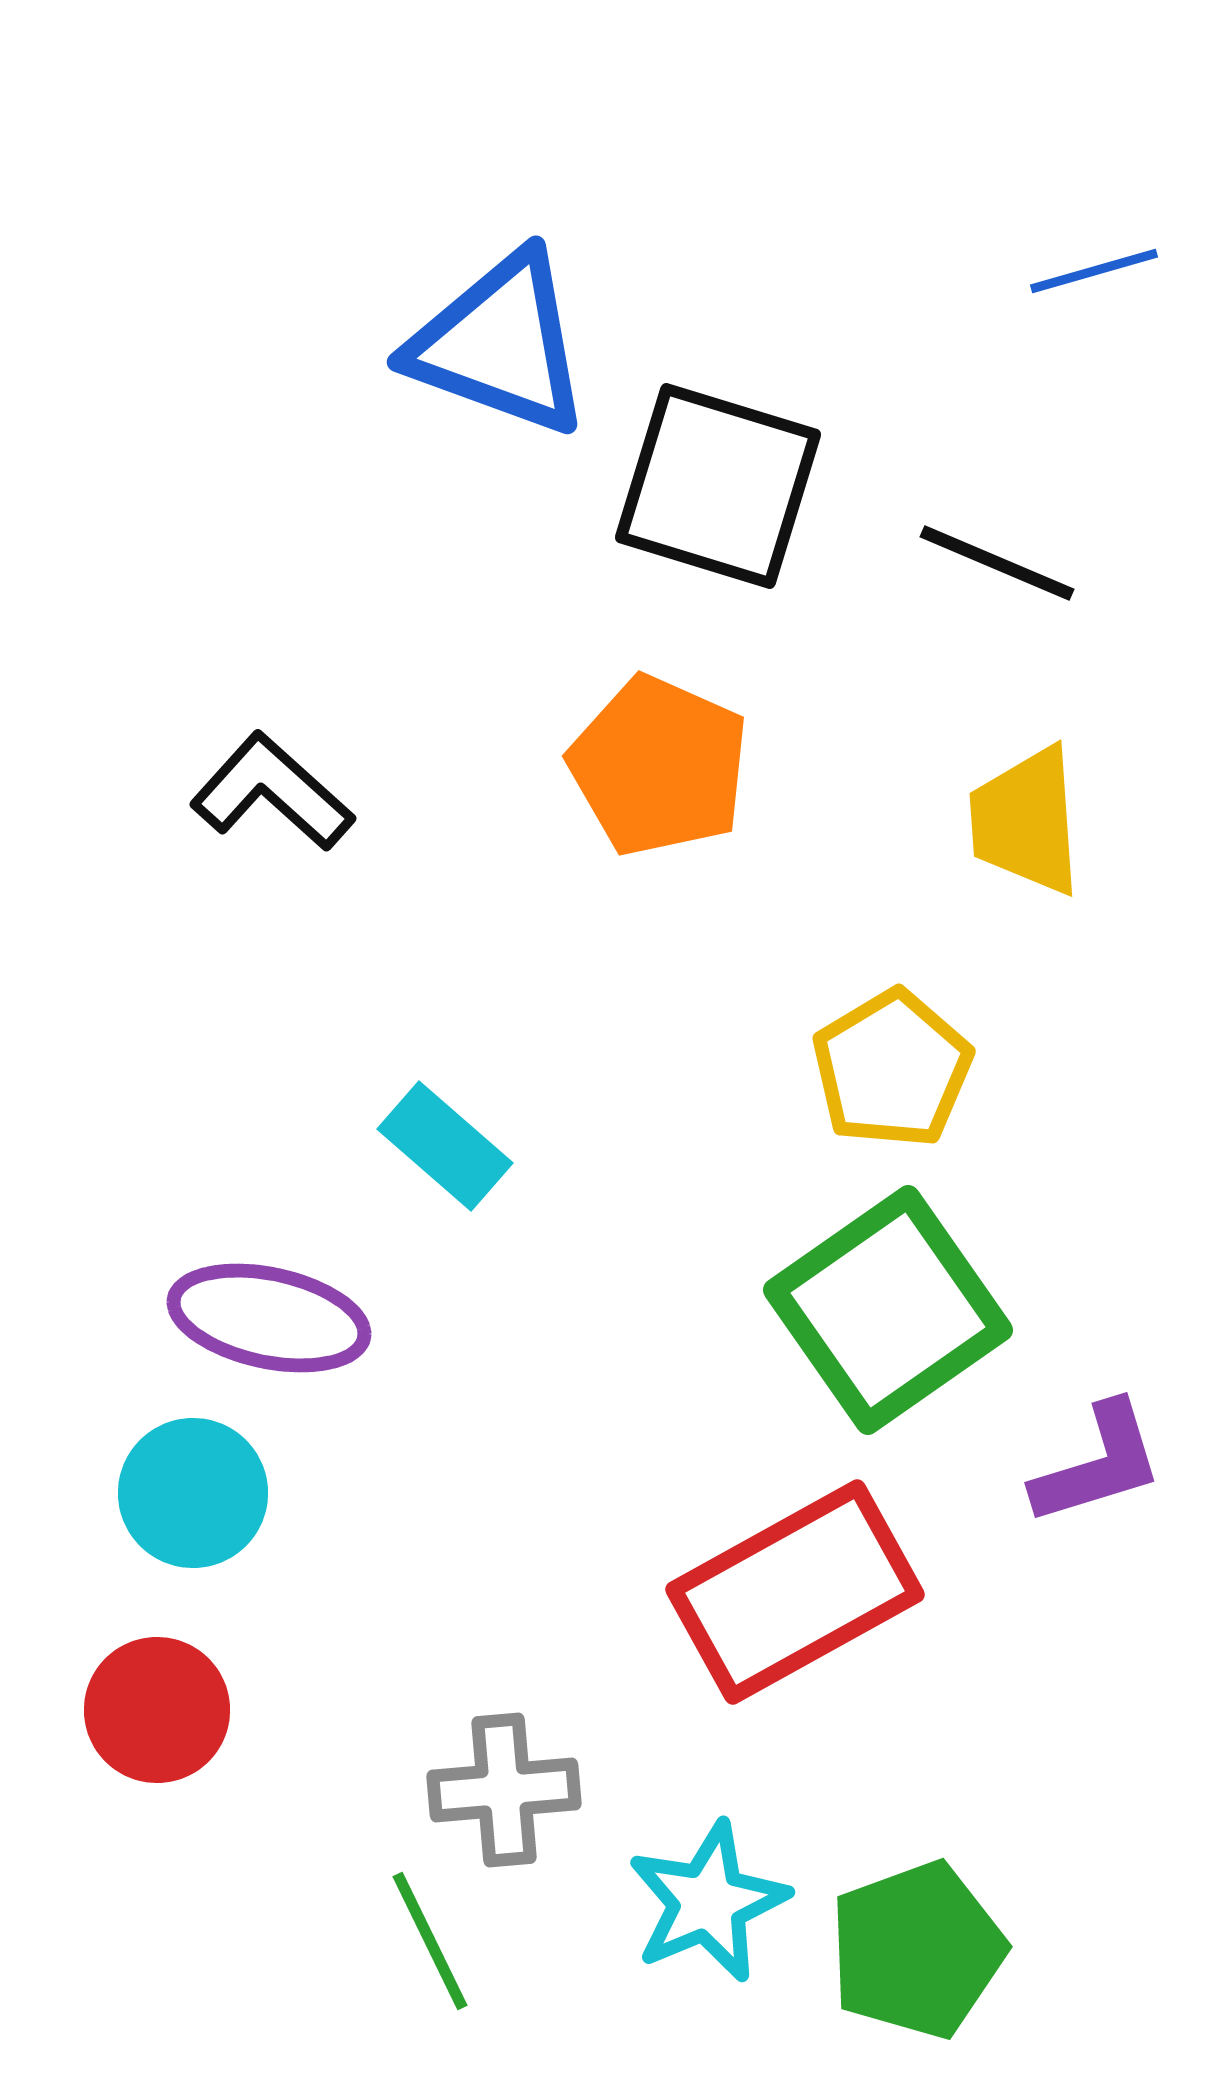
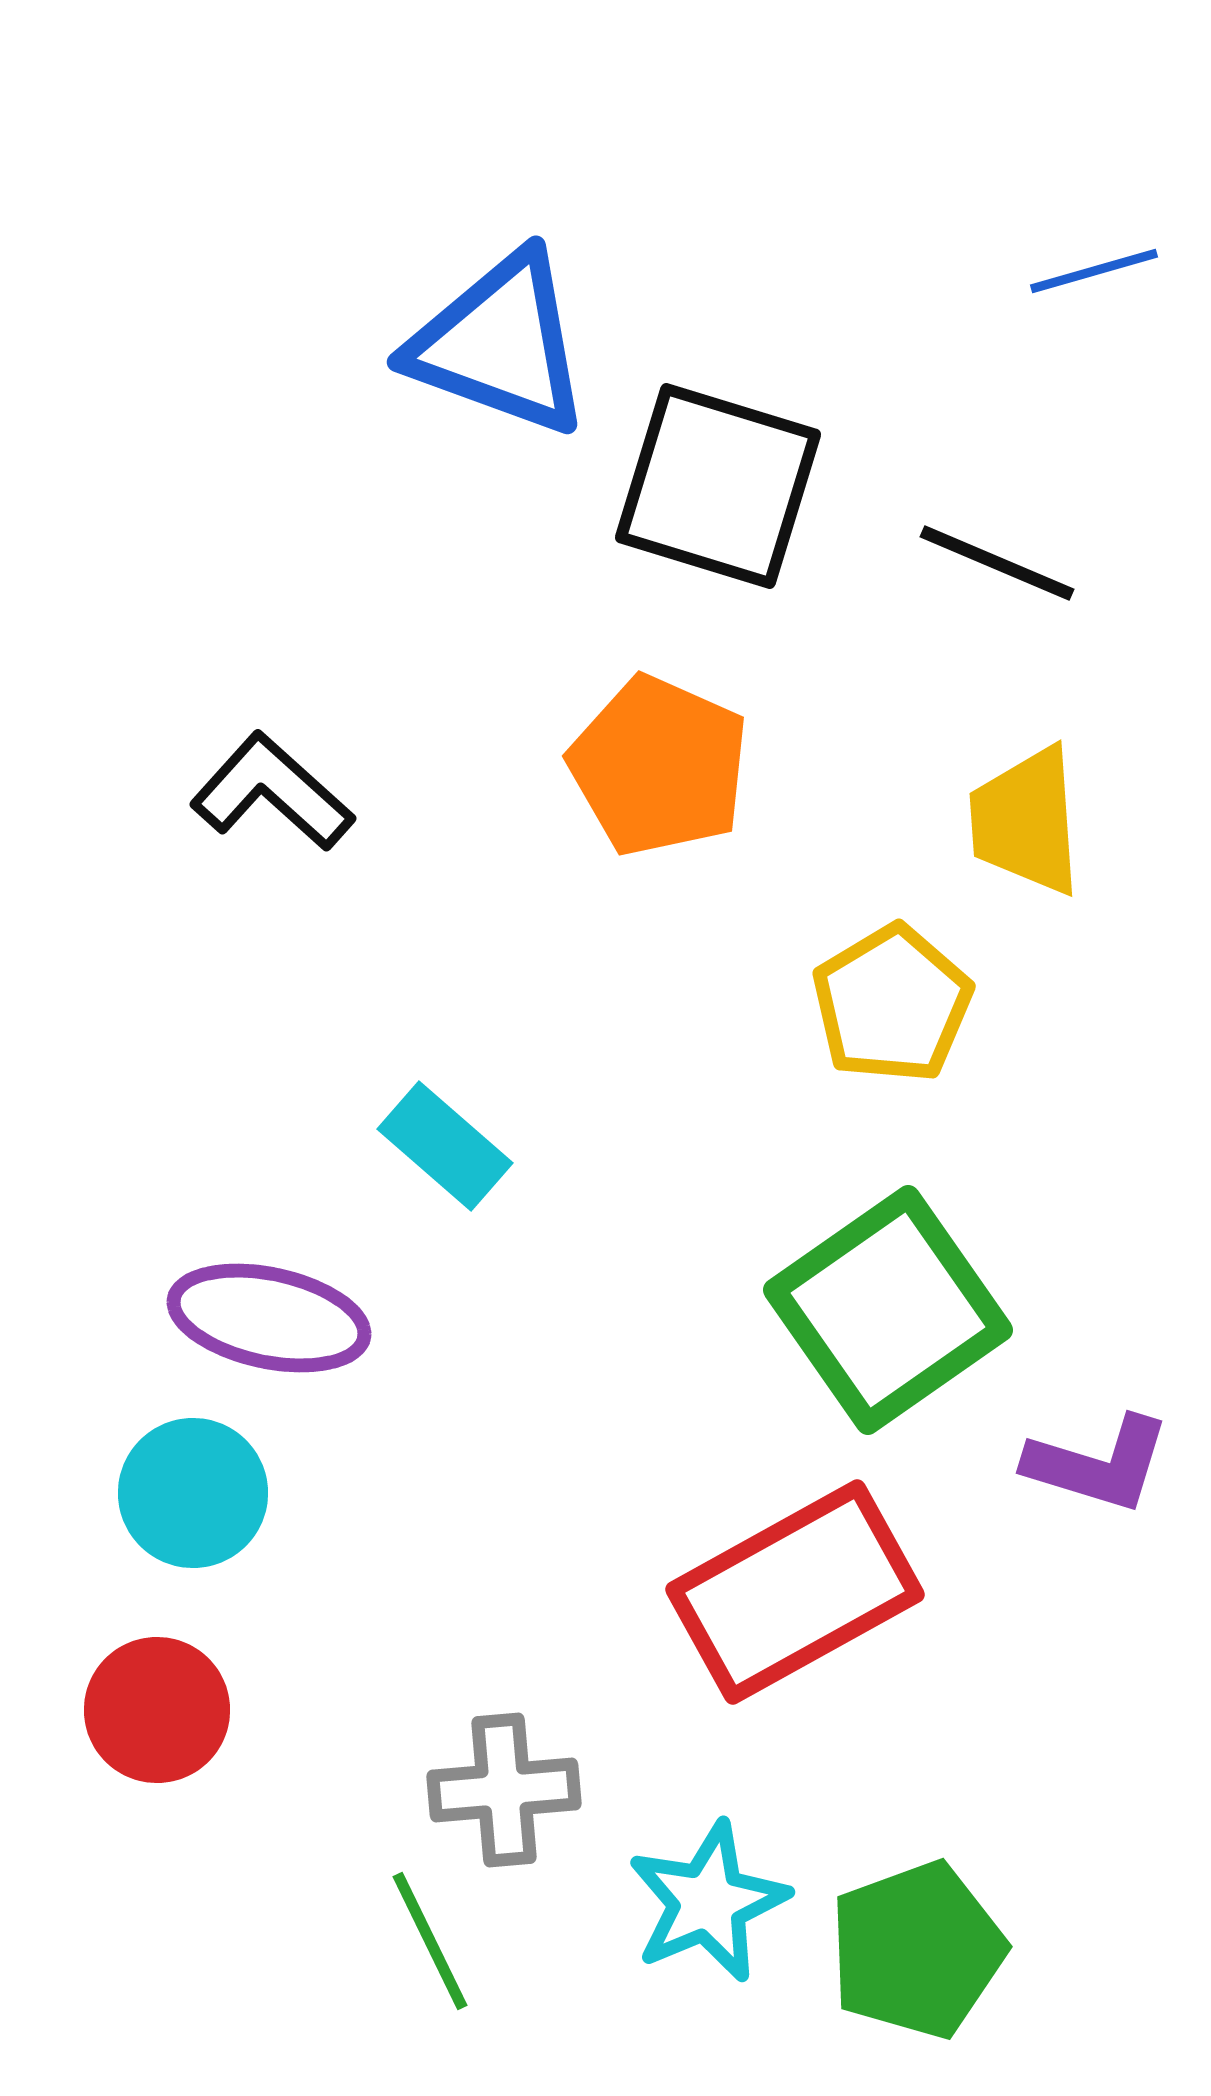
yellow pentagon: moved 65 px up
purple L-shape: rotated 34 degrees clockwise
